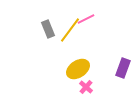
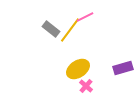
pink line: moved 1 px left, 2 px up
gray rectangle: moved 3 px right; rotated 30 degrees counterclockwise
purple rectangle: rotated 54 degrees clockwise
pink cross: moved 1 px up
